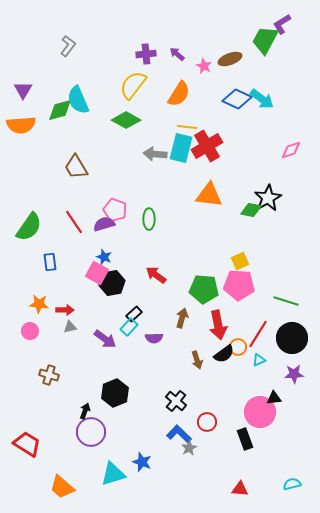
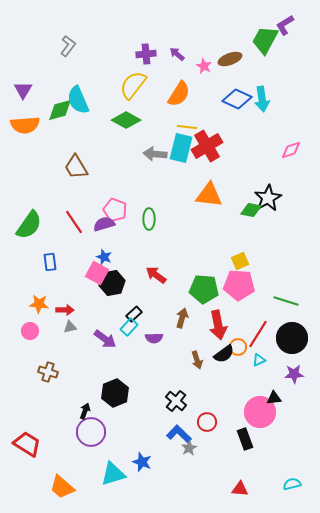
purple L-shape at (282, 24): moved 3 px right, 1 px down
cyan arrow at (262, 99): rotated 45 degrees clockwise
orange semicircle at (21, 125): moved 4 px right
green semicircle at (29, 227): moved 2 px up
brown cross at (49, 375): moved 1 px left, 3 px up
